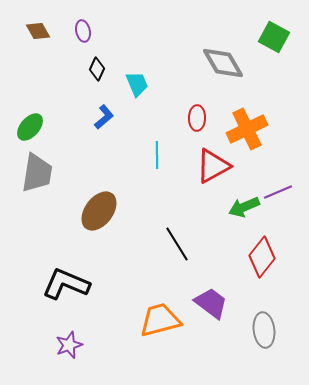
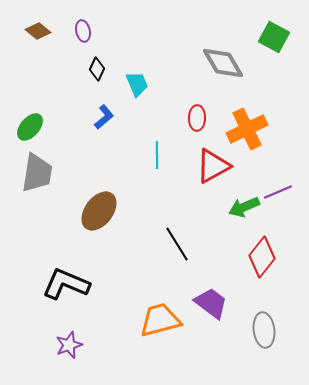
brown diamond: rotated 20 degrees counterclockwise
